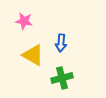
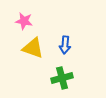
blue arrow: moved 4 px right, 2 px down
yellow triangle: moved 7 px up; rotated 10 degrees counterclockwise
